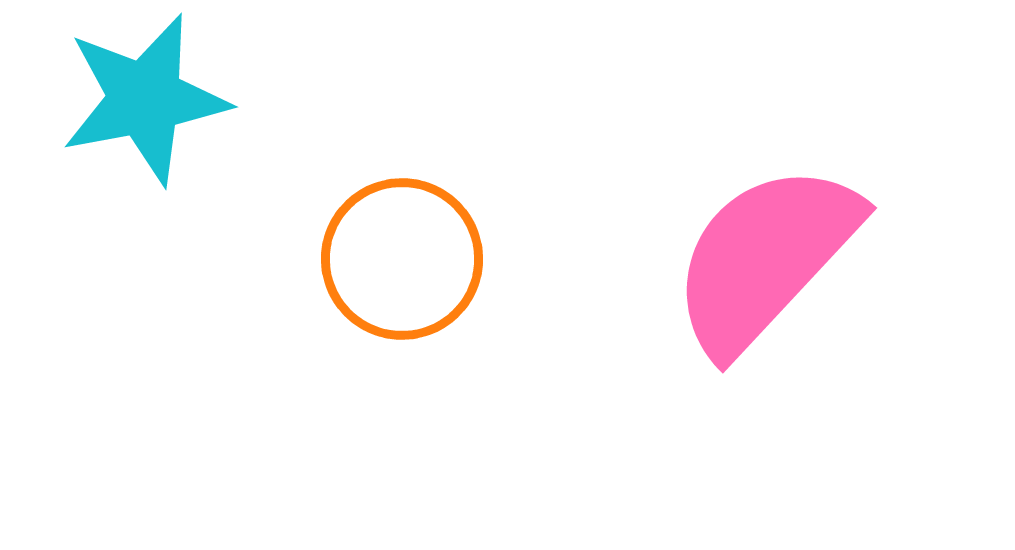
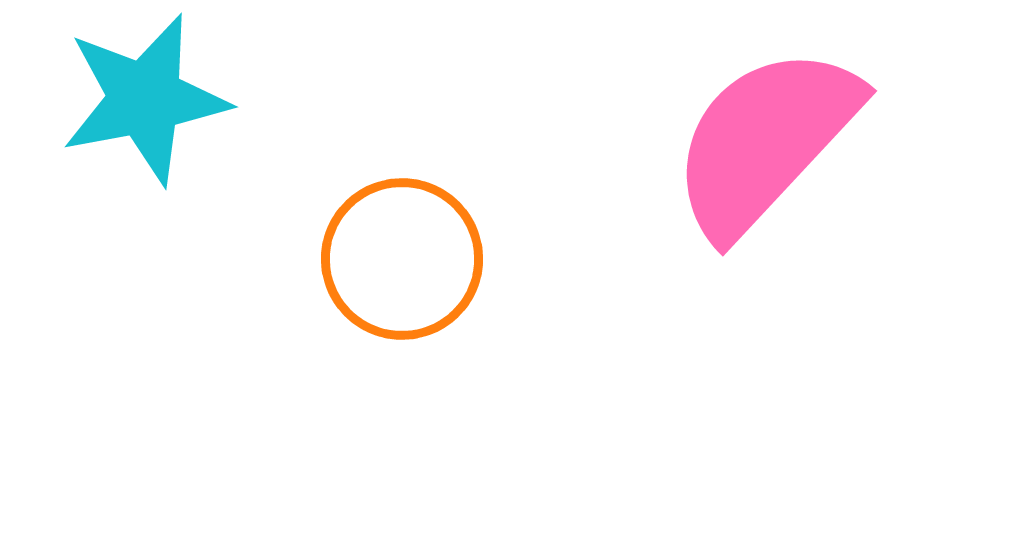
pink semicircle: moved 117 px up
